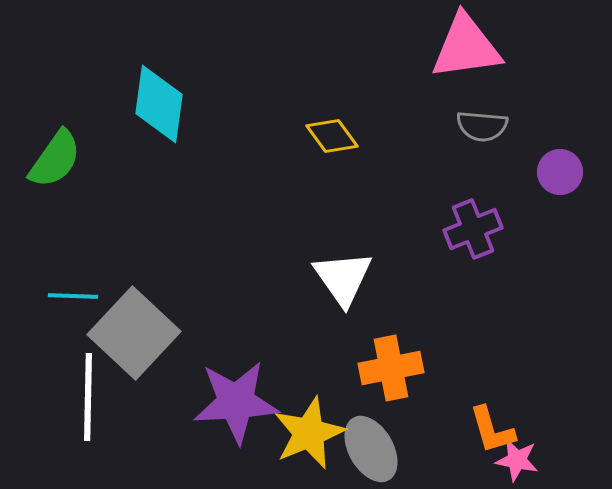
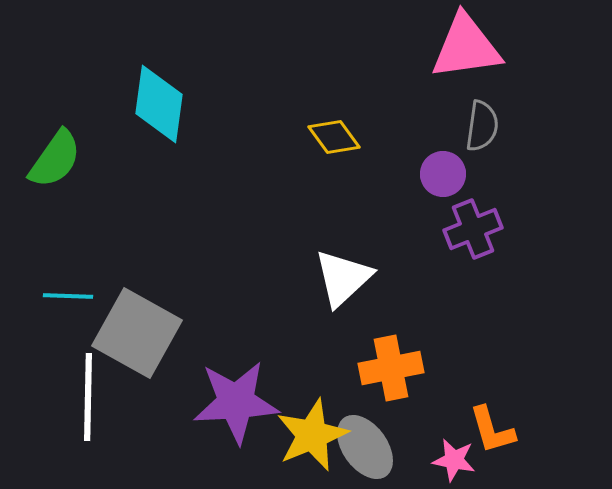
gray semicircle: rotated 87 degrees counterclockwise
yellow diamond: moved 2 px right, 1 px down
purple circle: moved 117 px left, 2 px down
white triangle: rotated 22 degrees clockwise
cyan line: moved 5 px left
gray square: moved 3 px right; rotated 14 degrees counterclockwise
yellow star: moved 3 px right, 2 px down
gray ellipse: moved 6 px left, 2 px up; rotated 6 degrees counterclockwise
pink star: moved 63 px left
